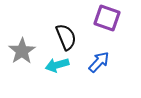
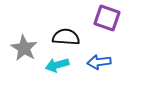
black semicircle: rotated 64 degrees counterclockwise
gray star: moved 2 px right, 3 px up; rotated 8 degrees counterclockwise
blue arrow: rotated 140 degrees counterclockwise
